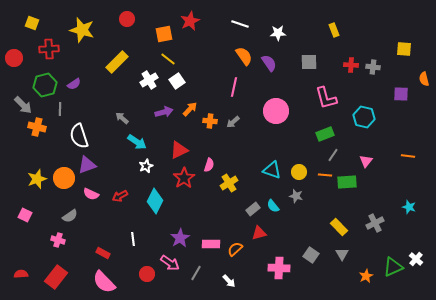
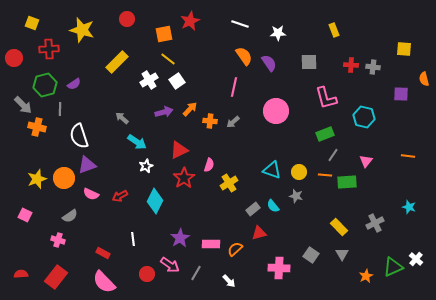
pink arrow at (170, 263): moved 2 px down
